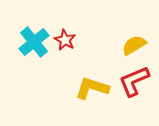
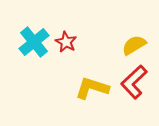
red star: moved 1 px right, 2 px down
red L-shape: moved 1 px down; rotated 20 degrees counterclockwise
